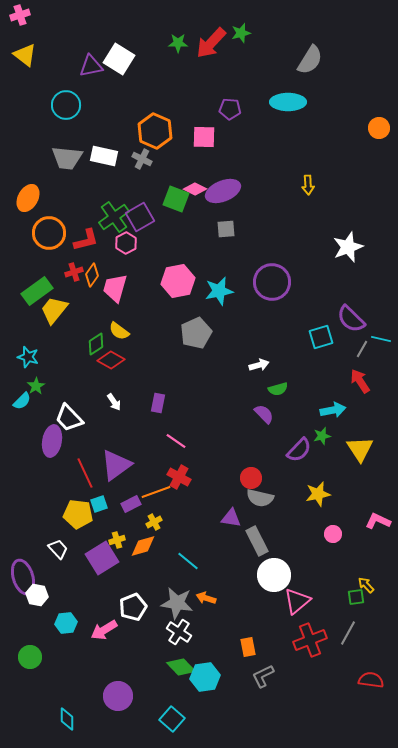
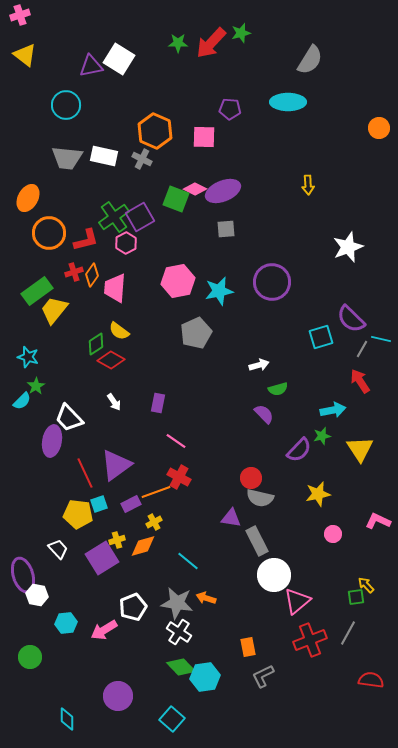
pink trapezoid at (115, 288): rotated 12 degrees counterclockwise
purple ellipse at (23, 577): moved 2 px up
